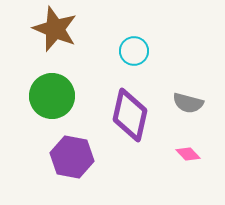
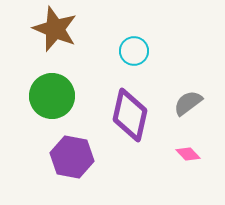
gray semicircle: rotated 128 degrees clockwise
